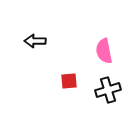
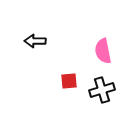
pink semicircle: moved 1 px left
black cross: moved 6 px left
